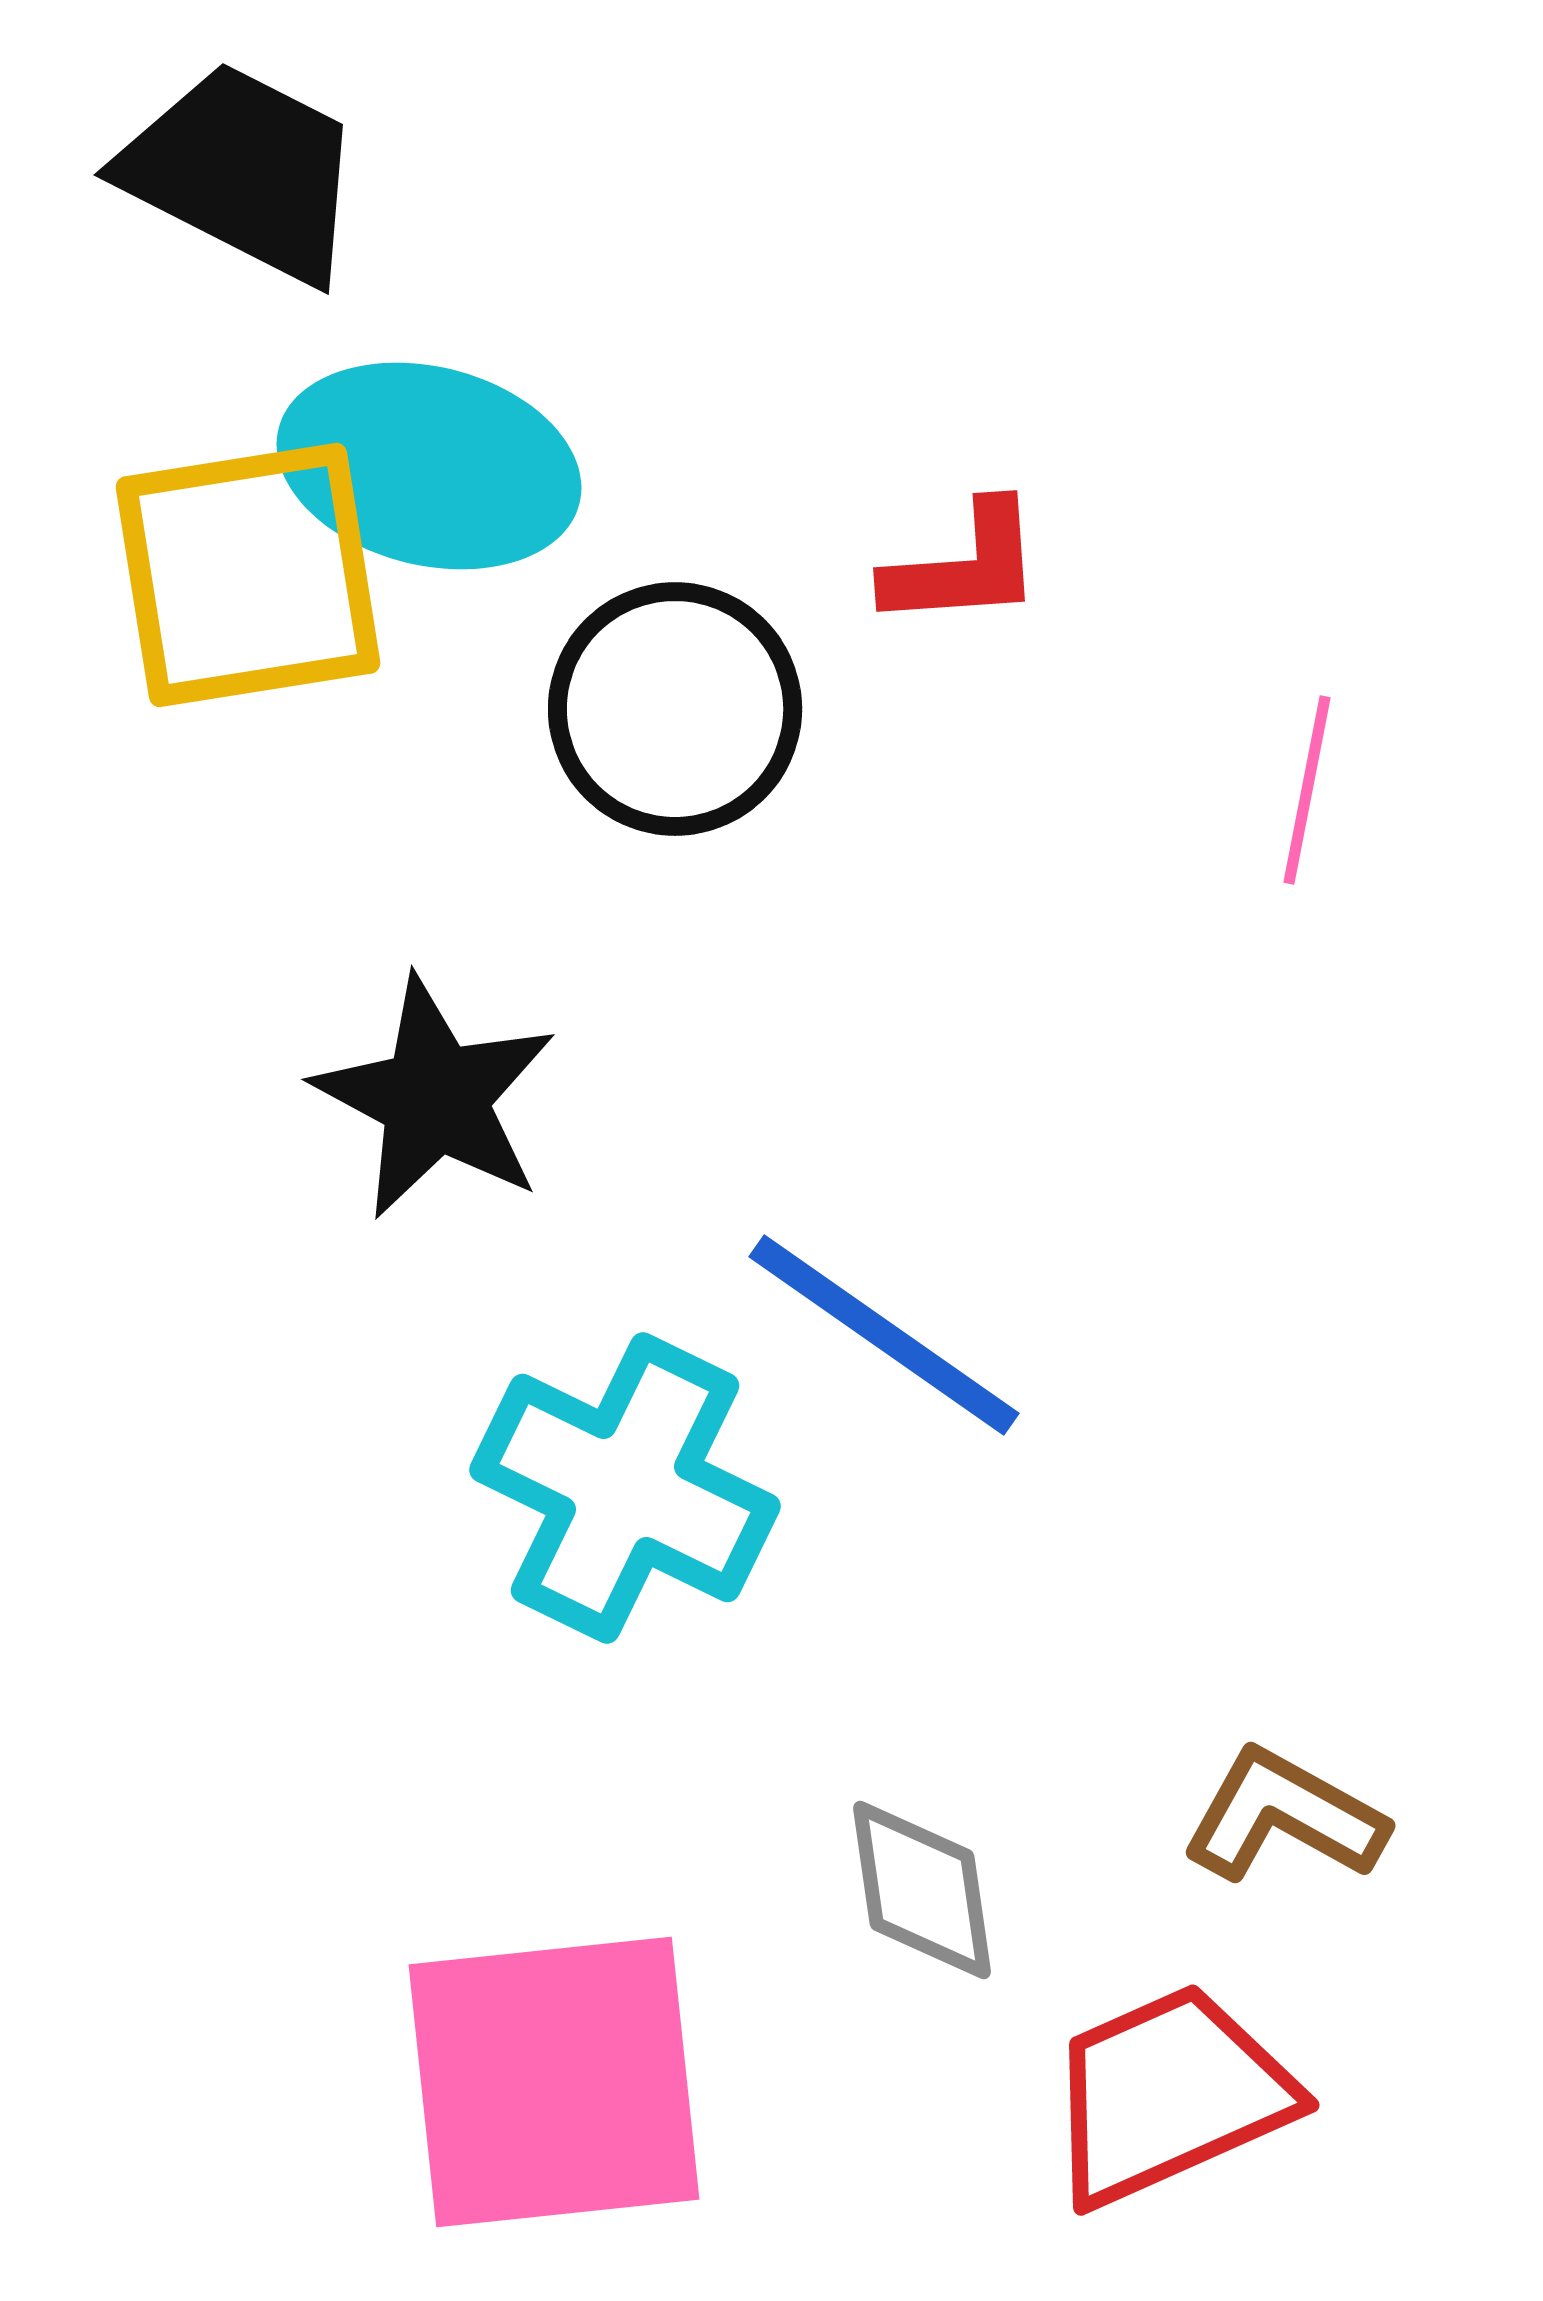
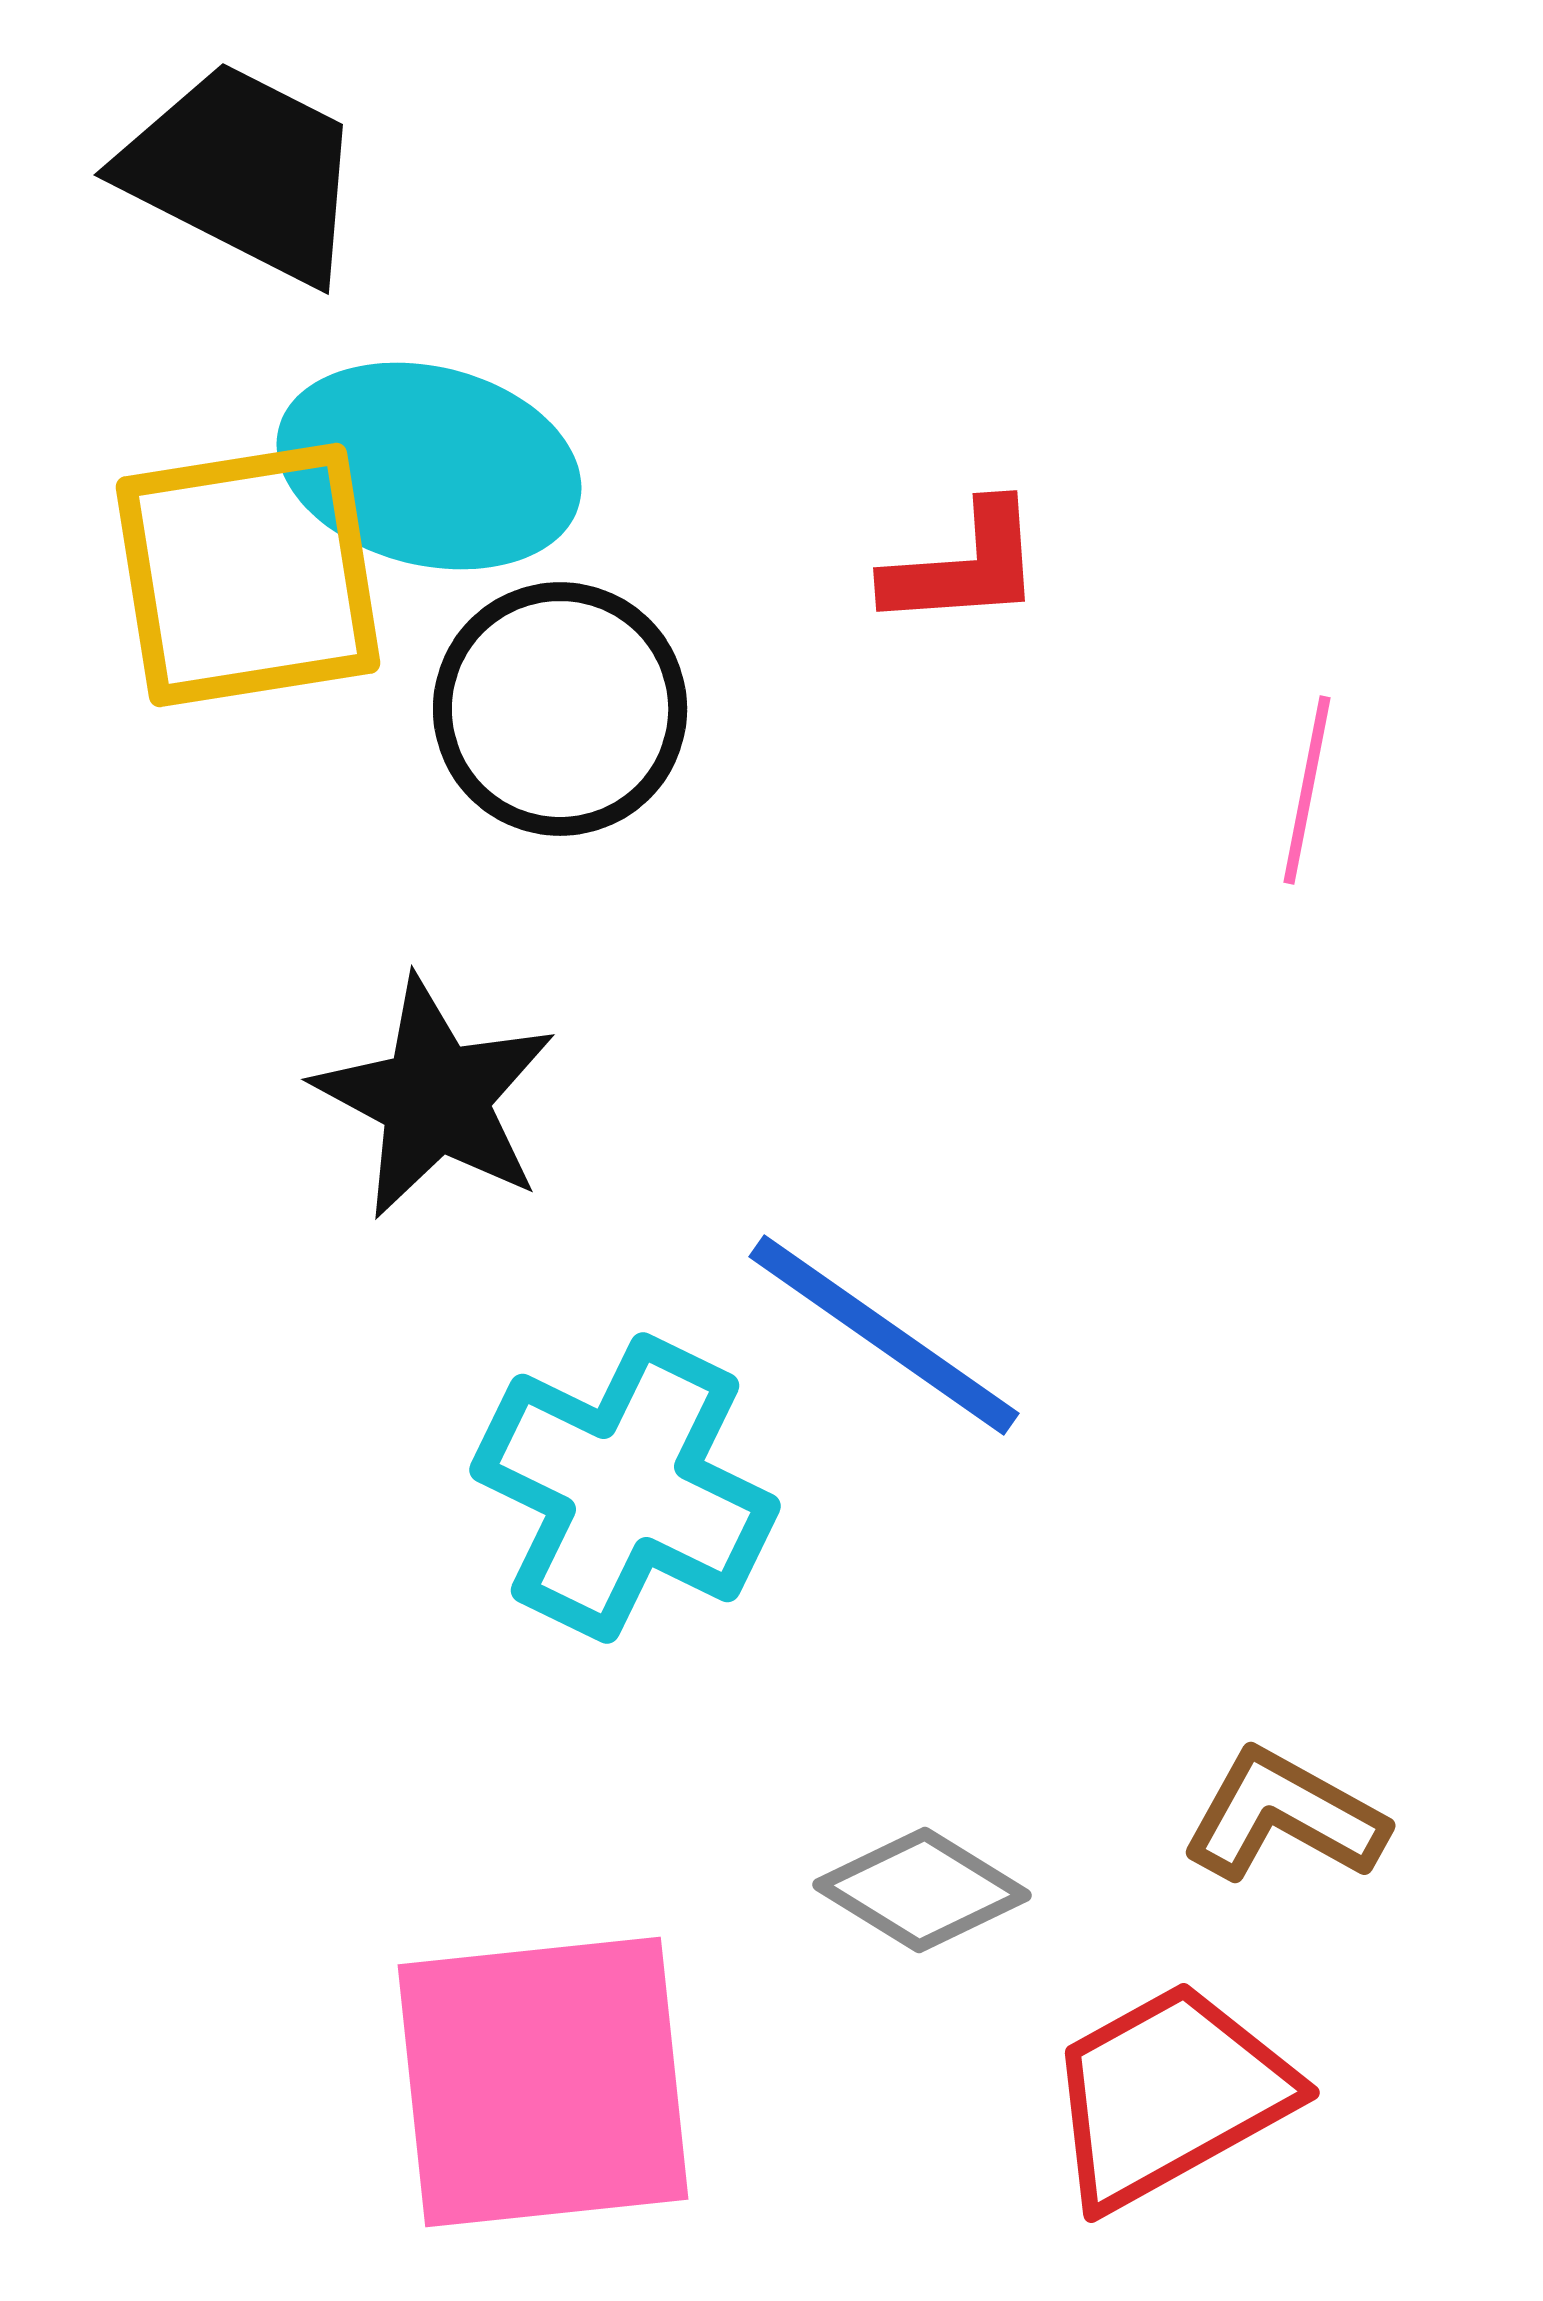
black circle: moved 115 px left
gray diamond: rotated 50 degrees counterclockwise
pink square: moved 11 px left
red trapezoid: rotated 5 degrees counterclockwise
